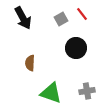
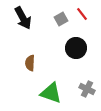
gray cross: moved 2 px up; rotated 35 degrees clockwise
